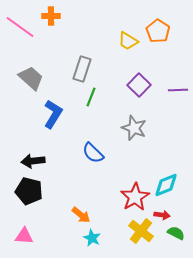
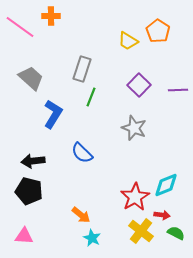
blue semicircle: moved 11 px left
